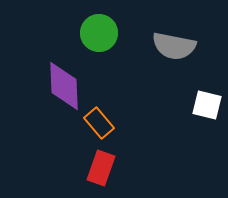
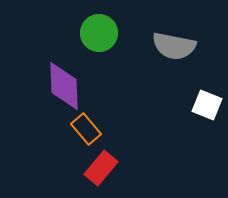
white square: rotated 8 degrees clockwise
orange rectangle: moved 13 px left, 6 px down
red rectangle: rotated 20 degrees clockwise
